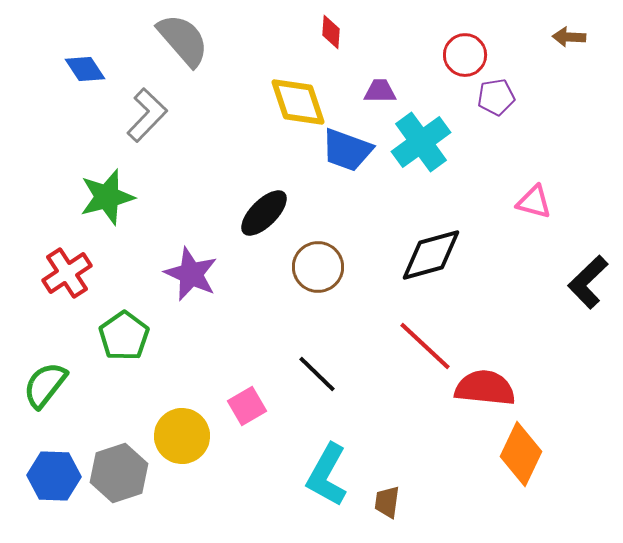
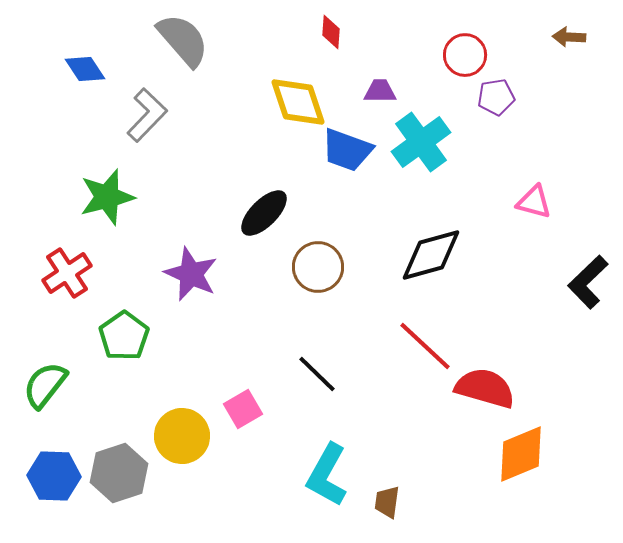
red semicircle: rotated 10 degrees clockwise
pink square: moved 4 px left, 3 px down
orange diamond: rotated 42 degrees clockwise
